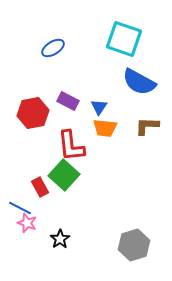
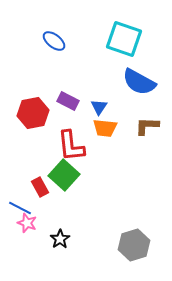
blue ellipse: moved 1 px right, 7 px up; rotated 70 degrees clockwise
